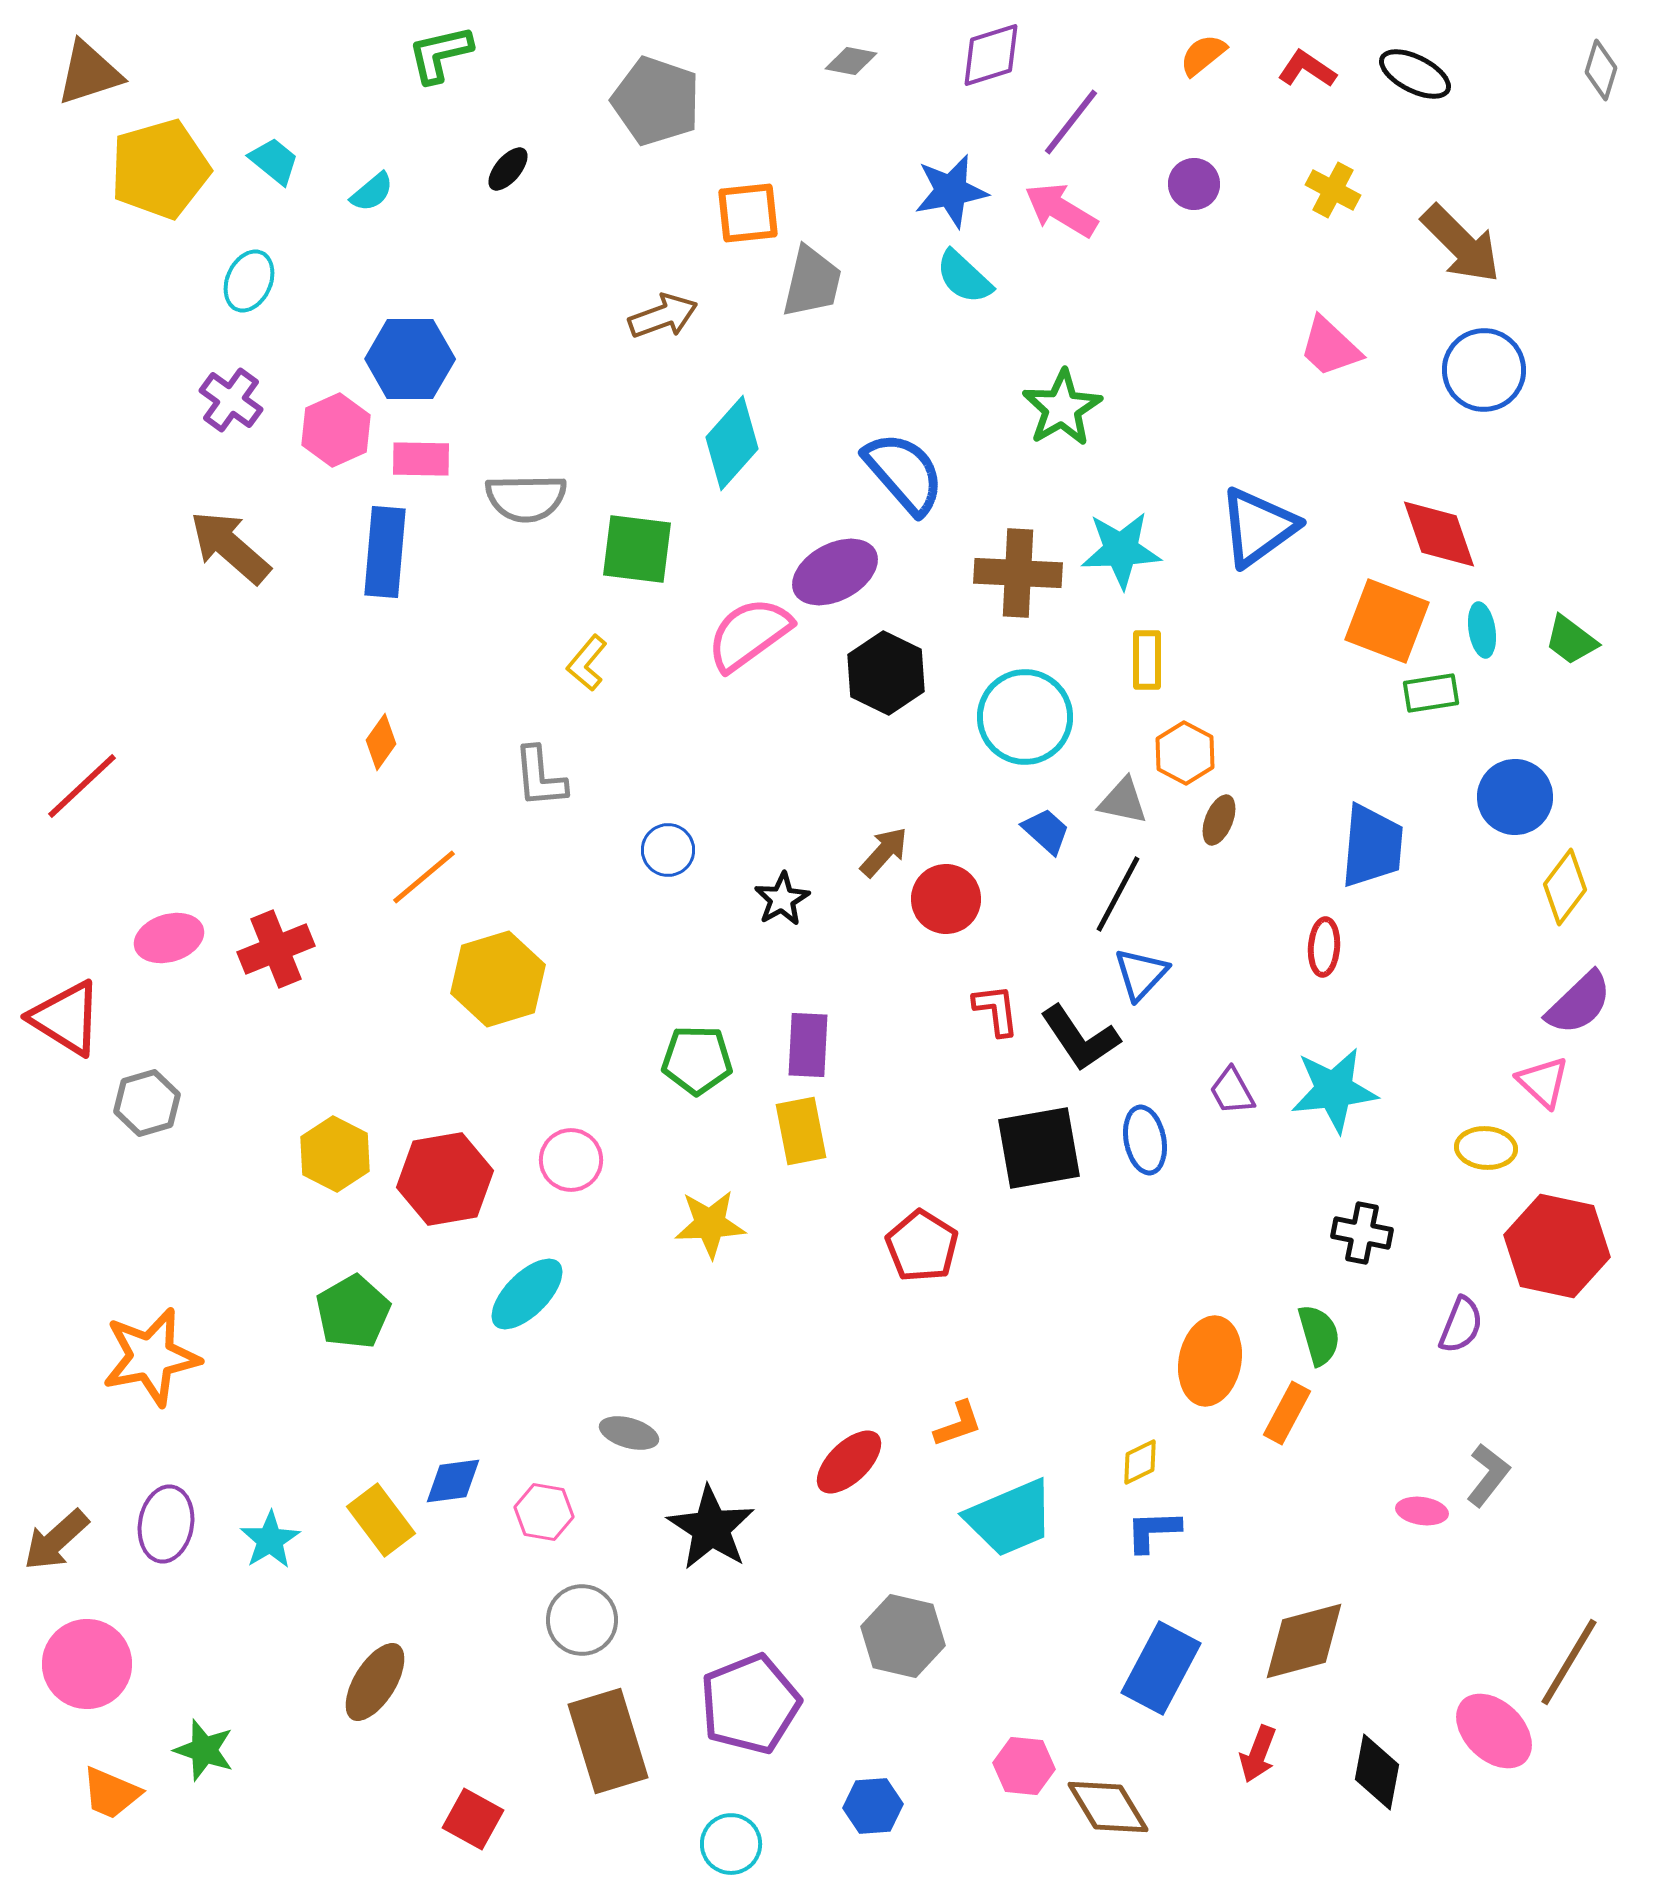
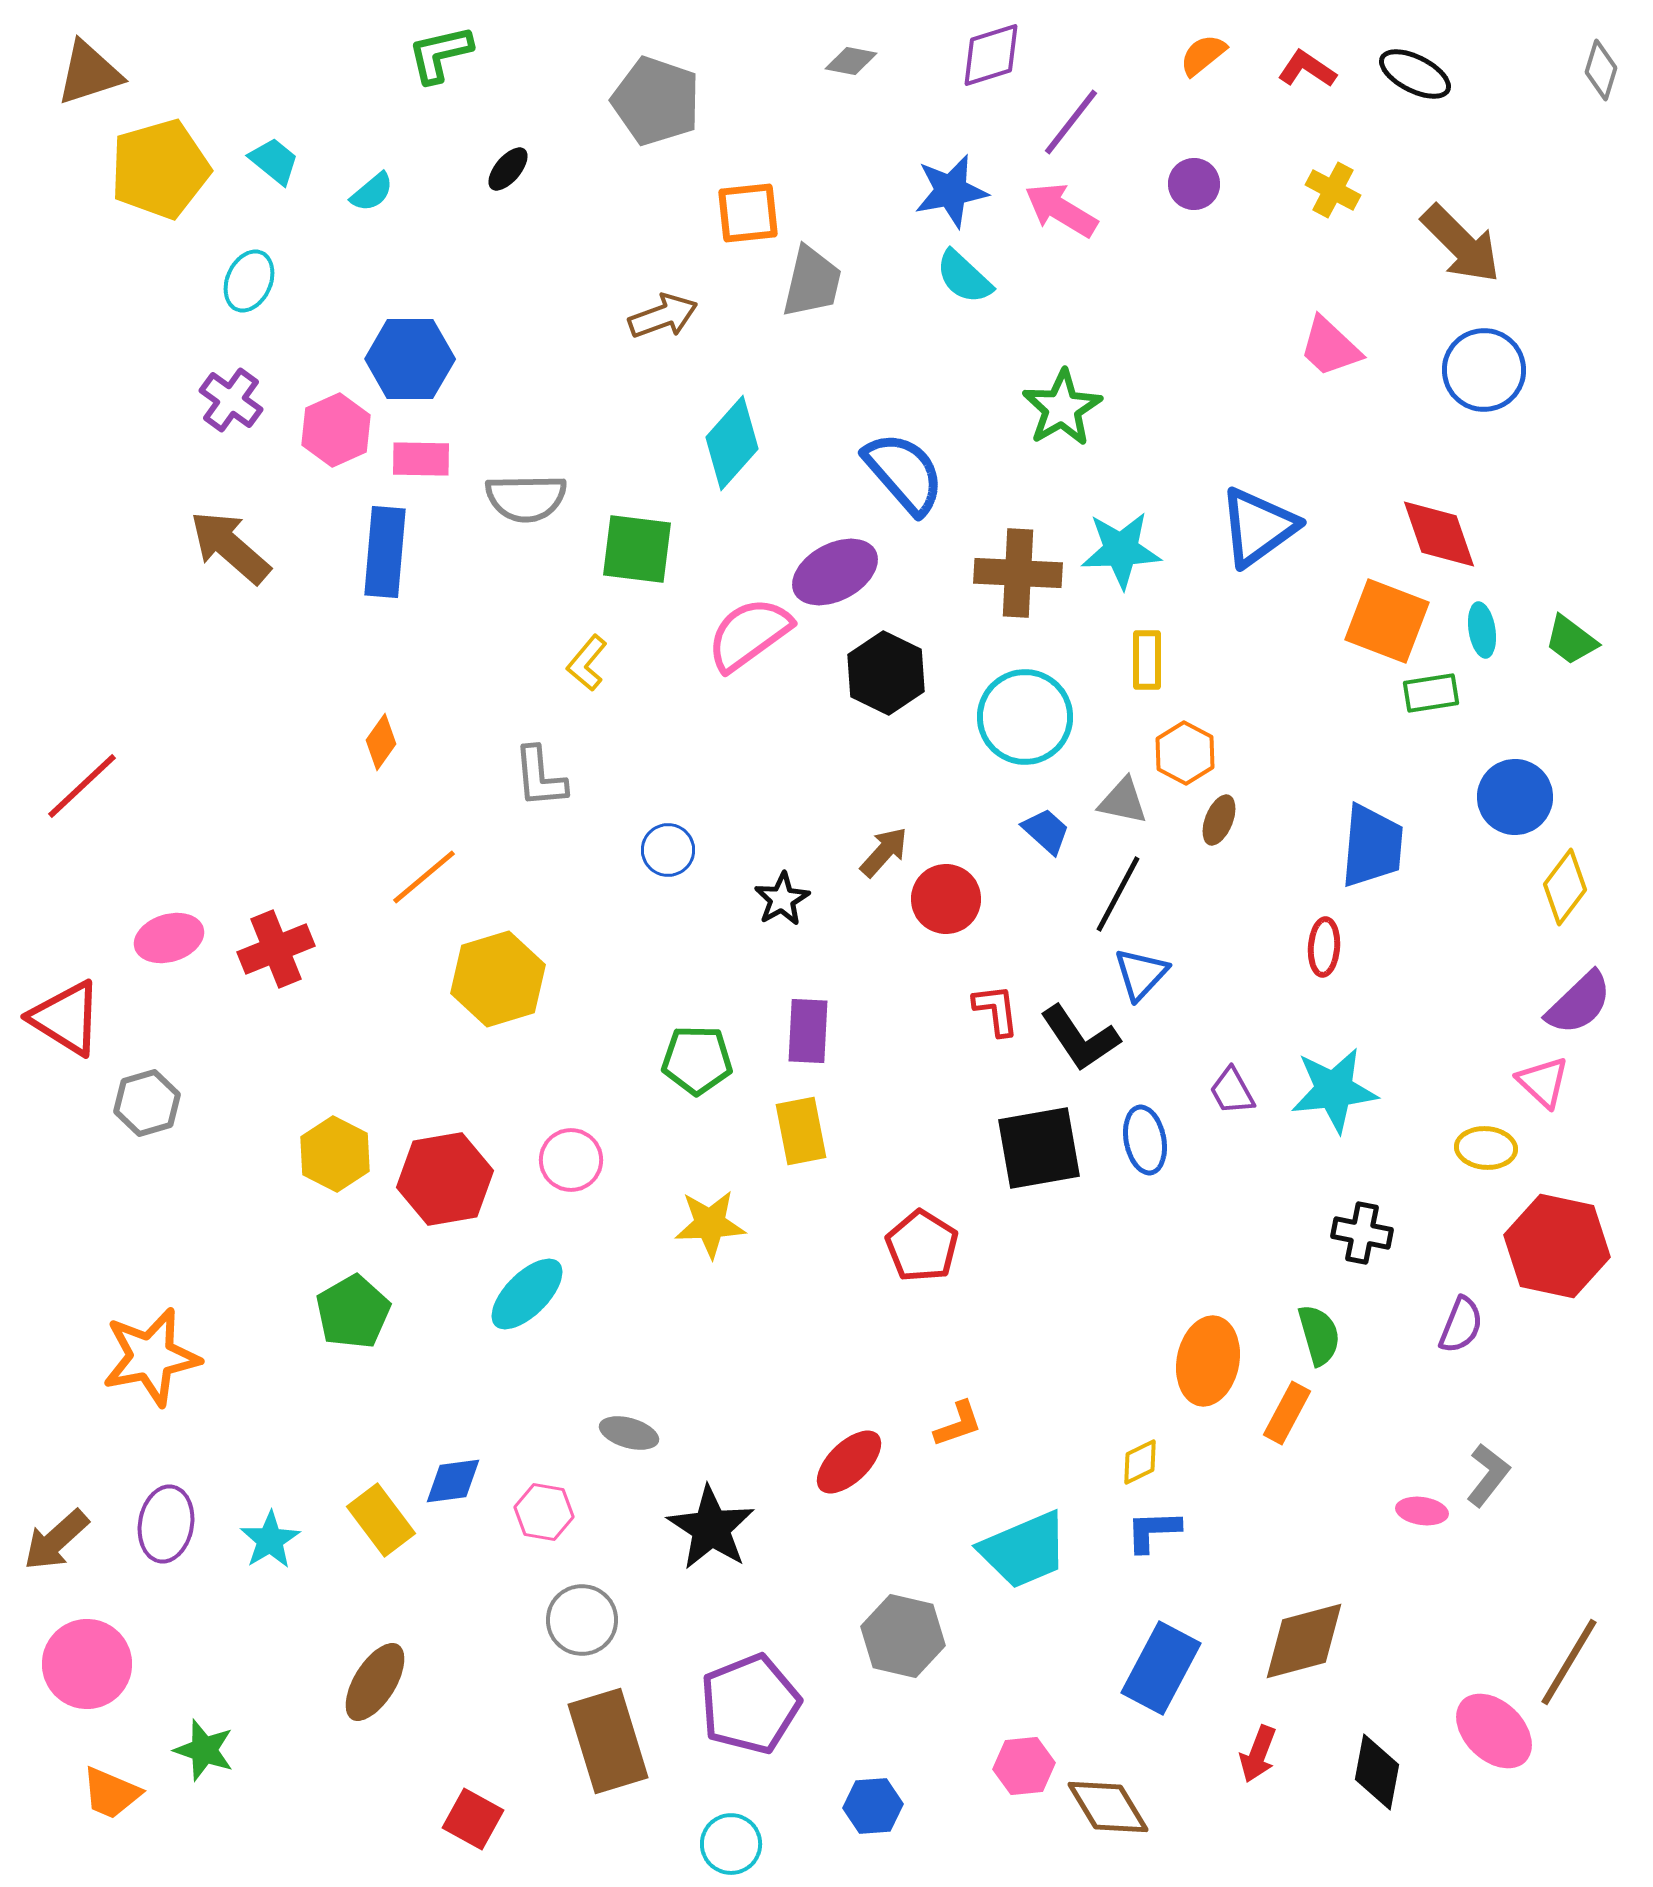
purple rectangle at (808, 1045): moved 14 px up
orange ellipse at (1210, 1361): moved 2 px left
cyan trapezoid at (1010, 1518): moved 14 px right, 32 px down
pink hexagon at (1024, 1766): rotated 12 degrees counterclockwise
